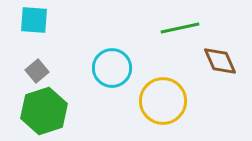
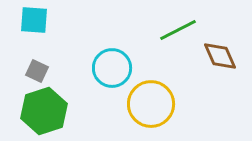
green line: moved 2 px left, 2 px down; rotated 15 degrees counterclockwise
brown diamond: moved 5 px up
gray square: rotated 25 degrees counterclockwise
yellow circle: moved 12 px left, 3 px down
